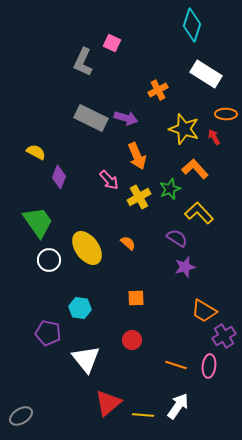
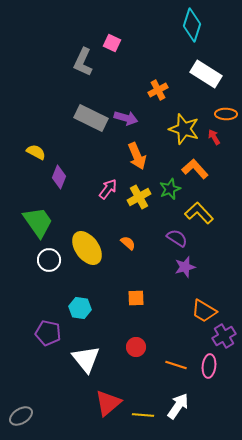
pink arrow: moved 1 px left, 9 px down; rotated 100 degrees counterclockwise
red circle: moved 4 px right, 7 px down
